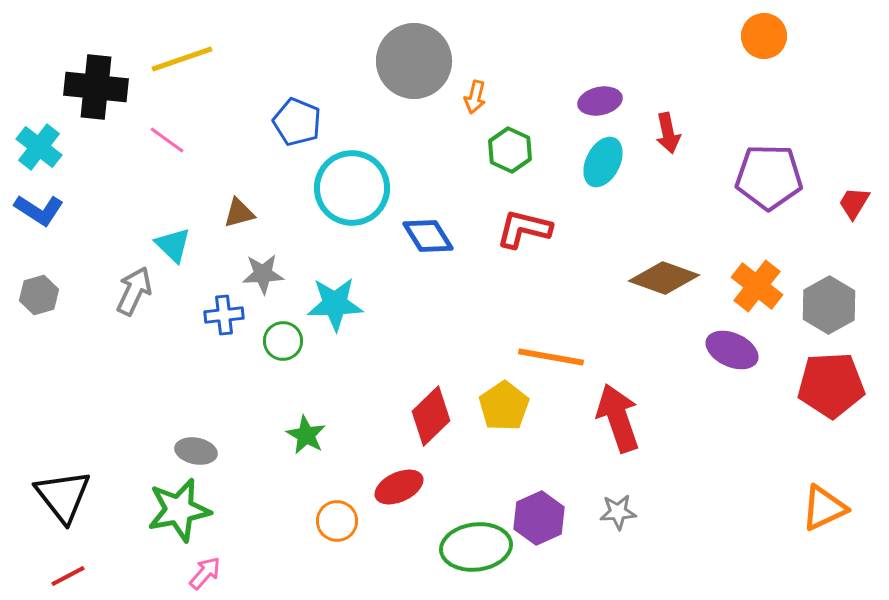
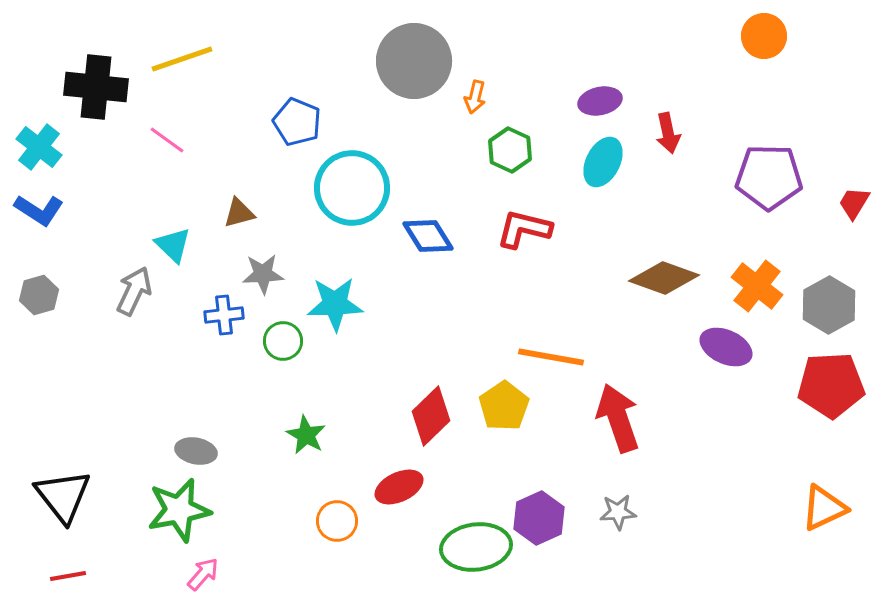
purple ellipse at (732, 350): moved 6 px left, 3 px up
pink arrow at (205, 573): moved 2 px left, 1 px down
red line at (68, 576): rotated 18 degrees clockwise
